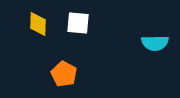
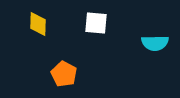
white square: moved 18 px right
